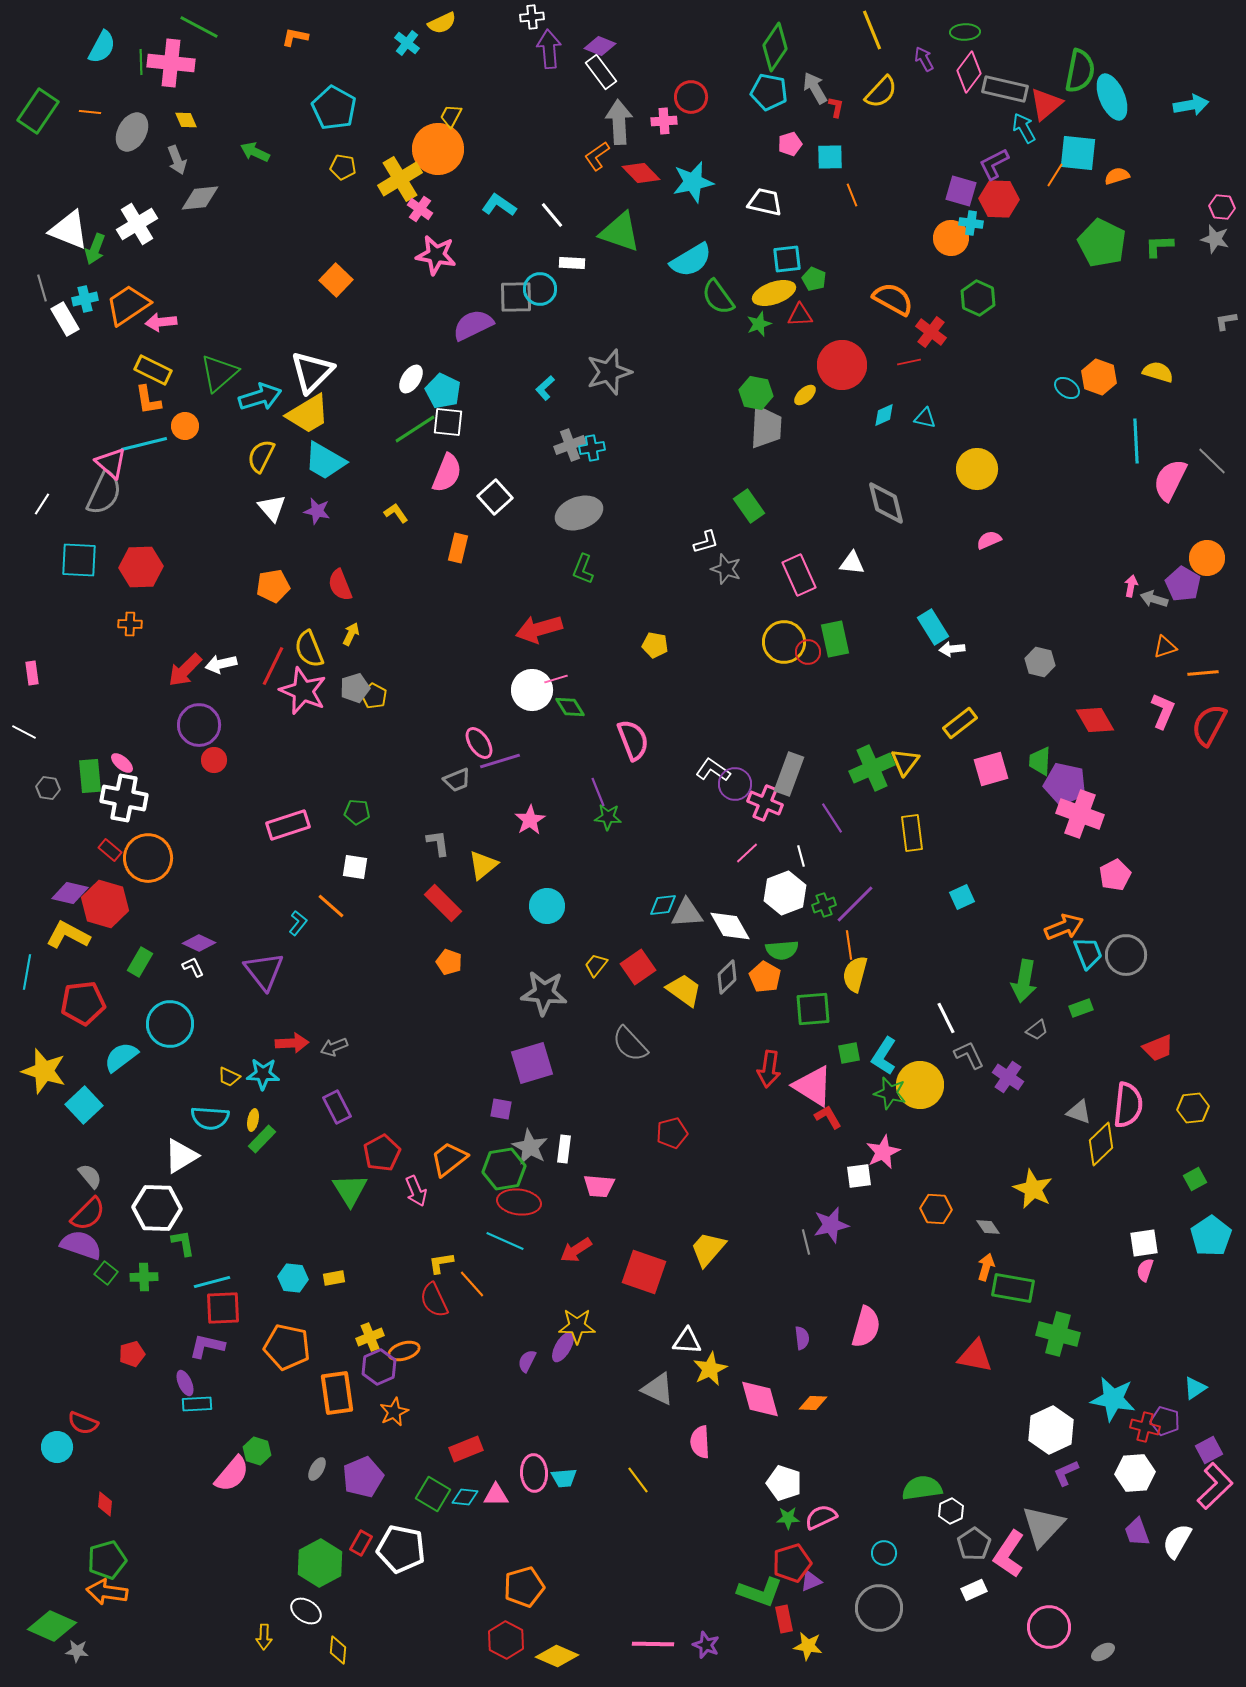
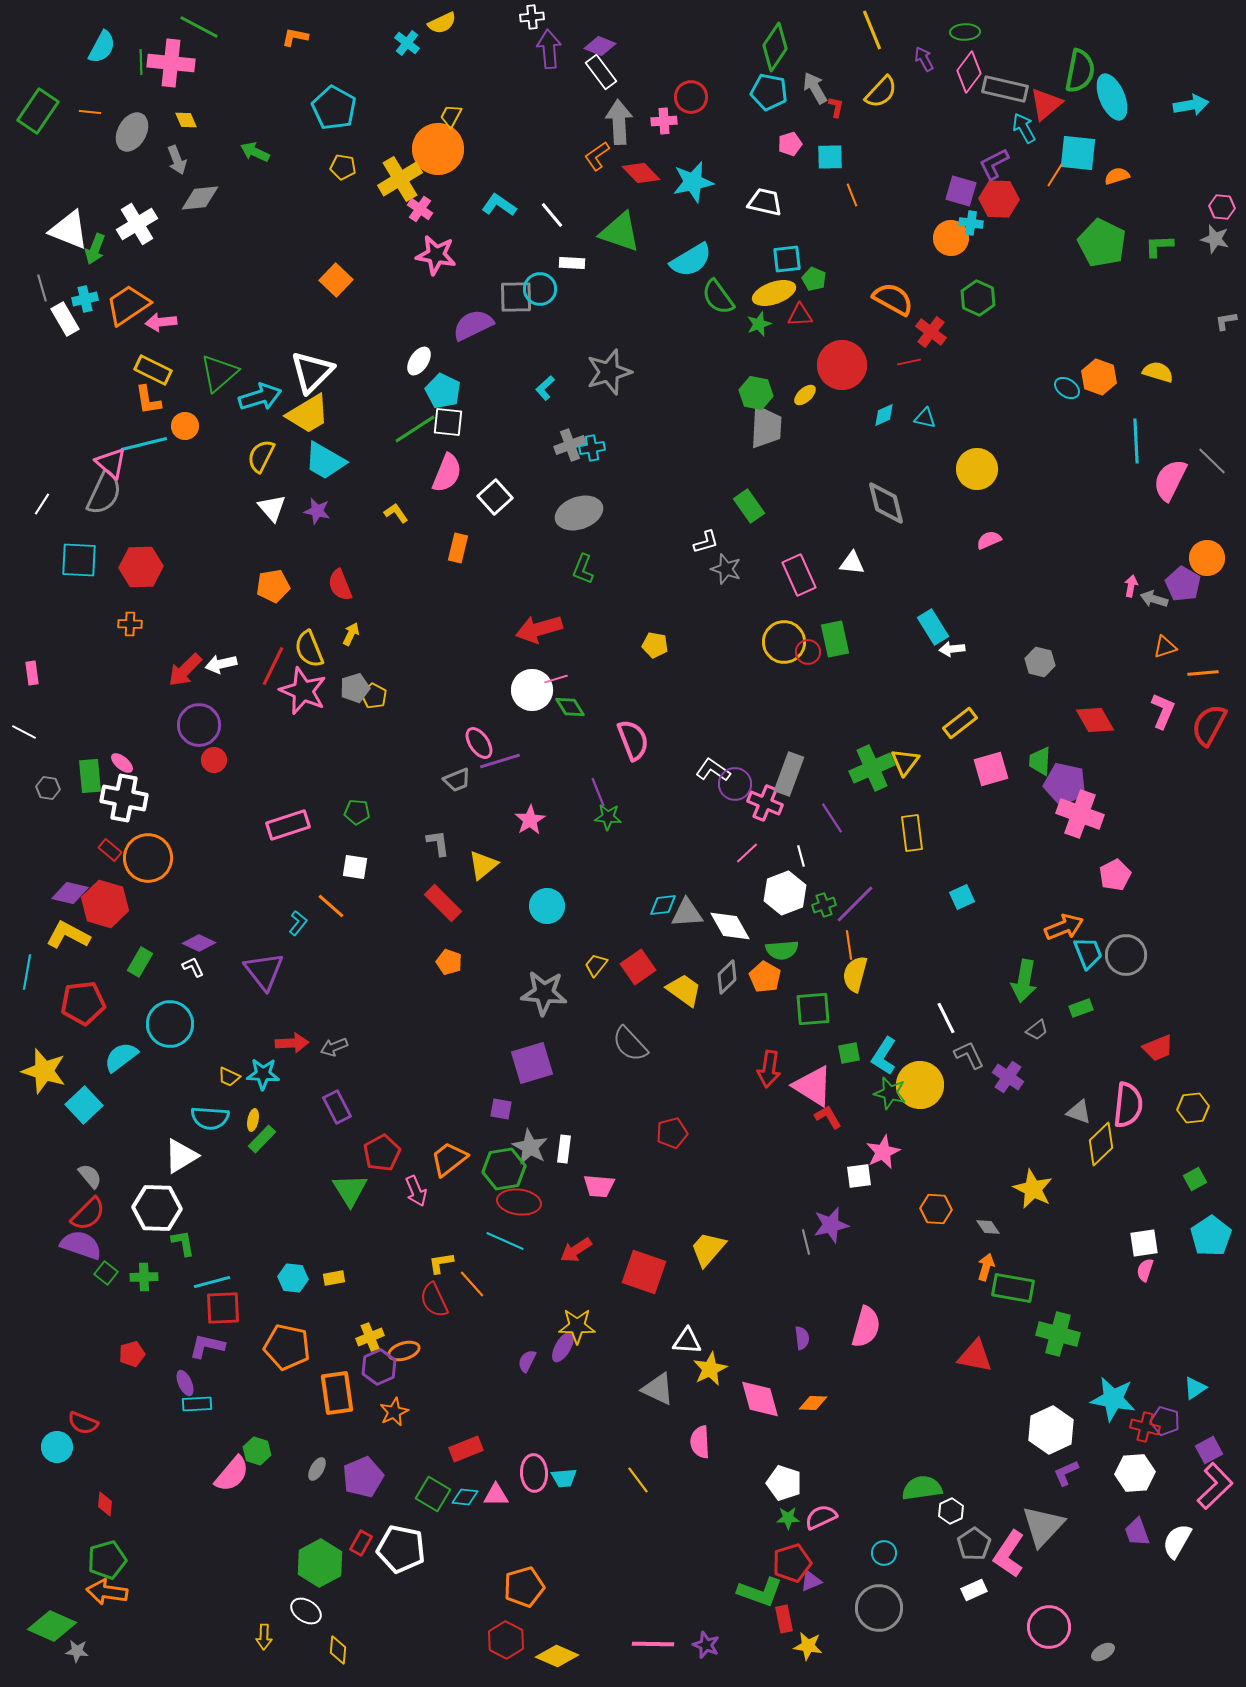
white ellipse at (411, 379): moved 8 px right, 18 px up
